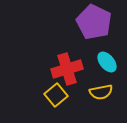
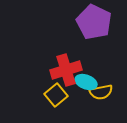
cyan ellipse: moved 21 px left, 20 px down; rotated 30 degrees counterclockwise
red cross: moved 1 px left, 1 px down
